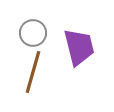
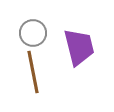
brown line: rotated 27 degrees counterclockwise
